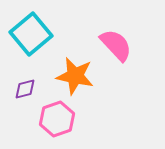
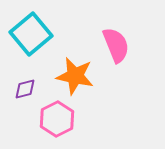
pink semicircle: rotated 21 degrees clockwise
pink hexagon: rotated 8 degrees counterclockwise
